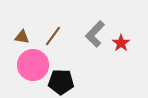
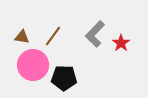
black pentagon: moved 3 px right, 4 px up
